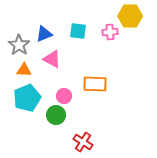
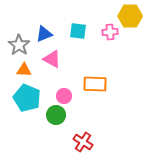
cyan pentagon: rotated 28 degrees counterclockwise
